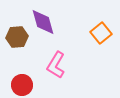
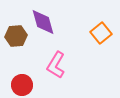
brown hexagon: moved 1 px left, 1 px up
